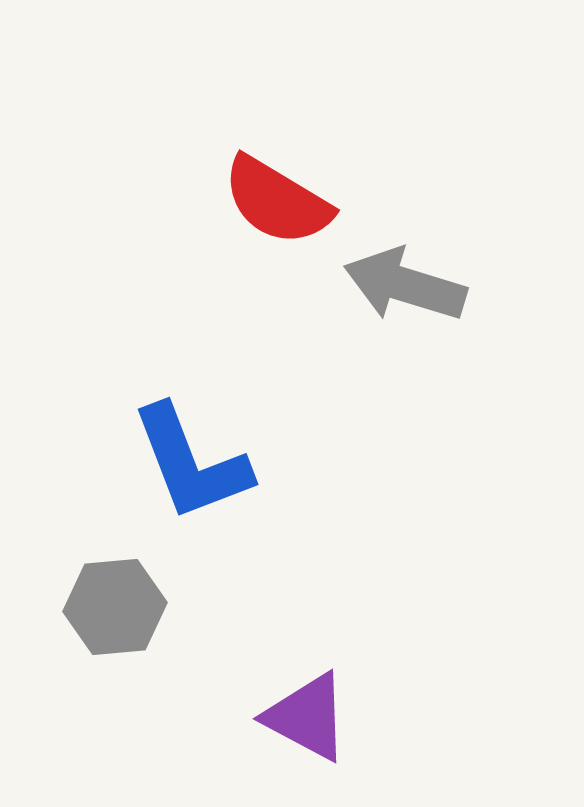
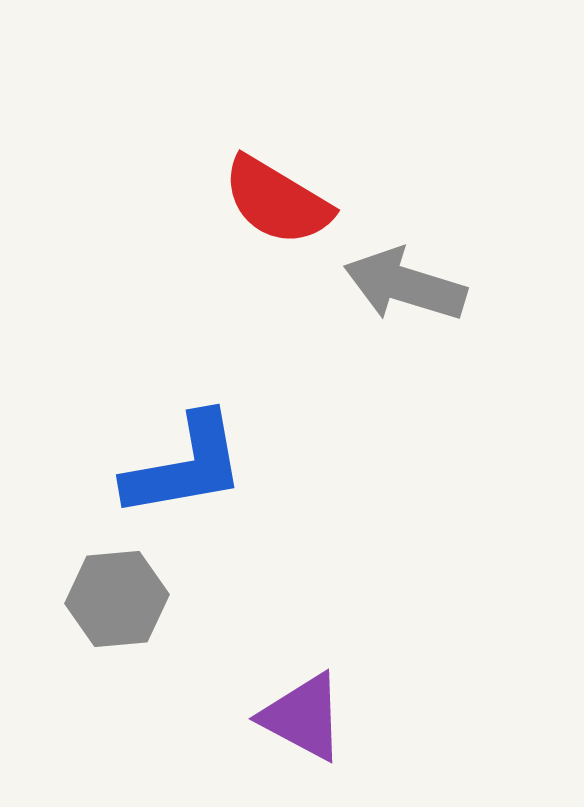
blue L-shape: moved 6 px left, 3 px down; rotated 79 degrees counterclockwise
gray hexagon: moved 2 px right, 8 px up
purple triangle: moved 4 px left
